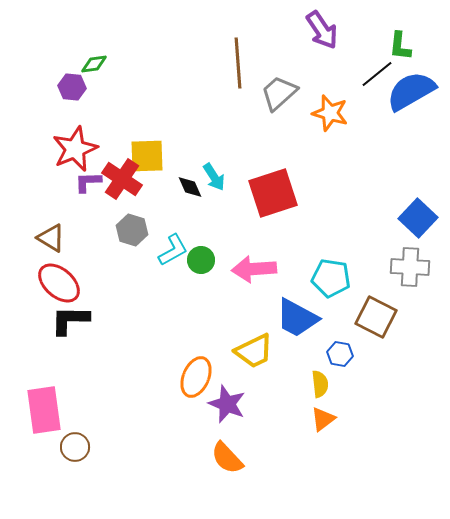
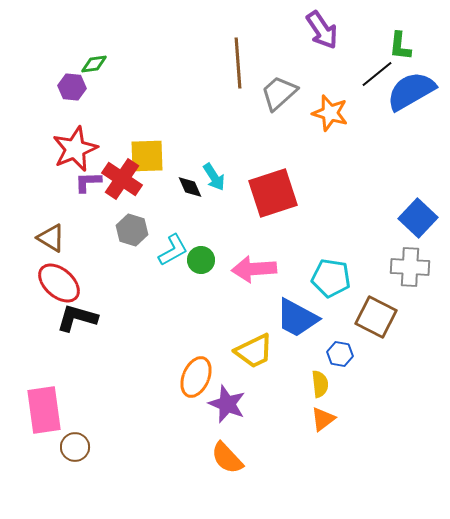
black L-shape: moved 7 px right, 2 px up; rotated 15 degrees clockwise
